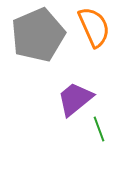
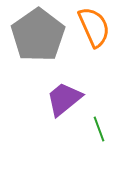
gray pentagon: rotated 12 degrees counterclockwise
purple trapezoid: moved 11 px left
